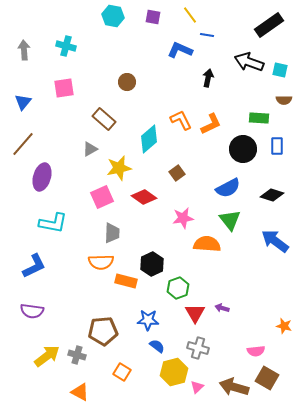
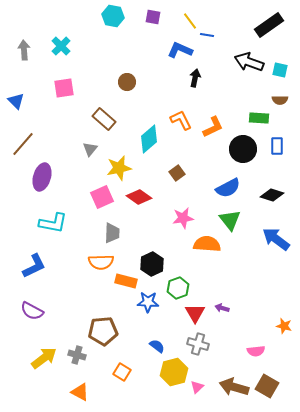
yellow line at (190, 15): moved 6 px down
cyan cross at (66, 46): moved 5 px left; rotated 30 degrees clockwise
black arrow at (208, 78): moved 13 px left
brown semicircle at (284, 100): moved 4 px left
blue triangle at (23, 102): moved 7 px left, 1 px up; rotated 24 degrees counterclockwise
orange L-shape at (211, 124): moved 2 px right, 3 px down
gray triangle at (90, 149): rotated 21 degrees counterclockwise
red diamond at (144, 197): moved 5 px left
blue arrow at (275, 241): moved 1 px right, 2 px up
purple semicircle at (32, 311): rotated 20 degrees clockwise
blue star at (148, 320): moved 18 px up
gray cross at (198, 348): moved 4 px up
yellow arrow at (47, 356): moved 3 px left, 2 px down
brown square at (267, 378): moved 8 px down
